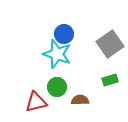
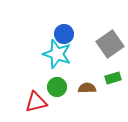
green rectangle: moved 3 px right, 2 px up
brown semicircle: moved 7 px right, 12 px up
